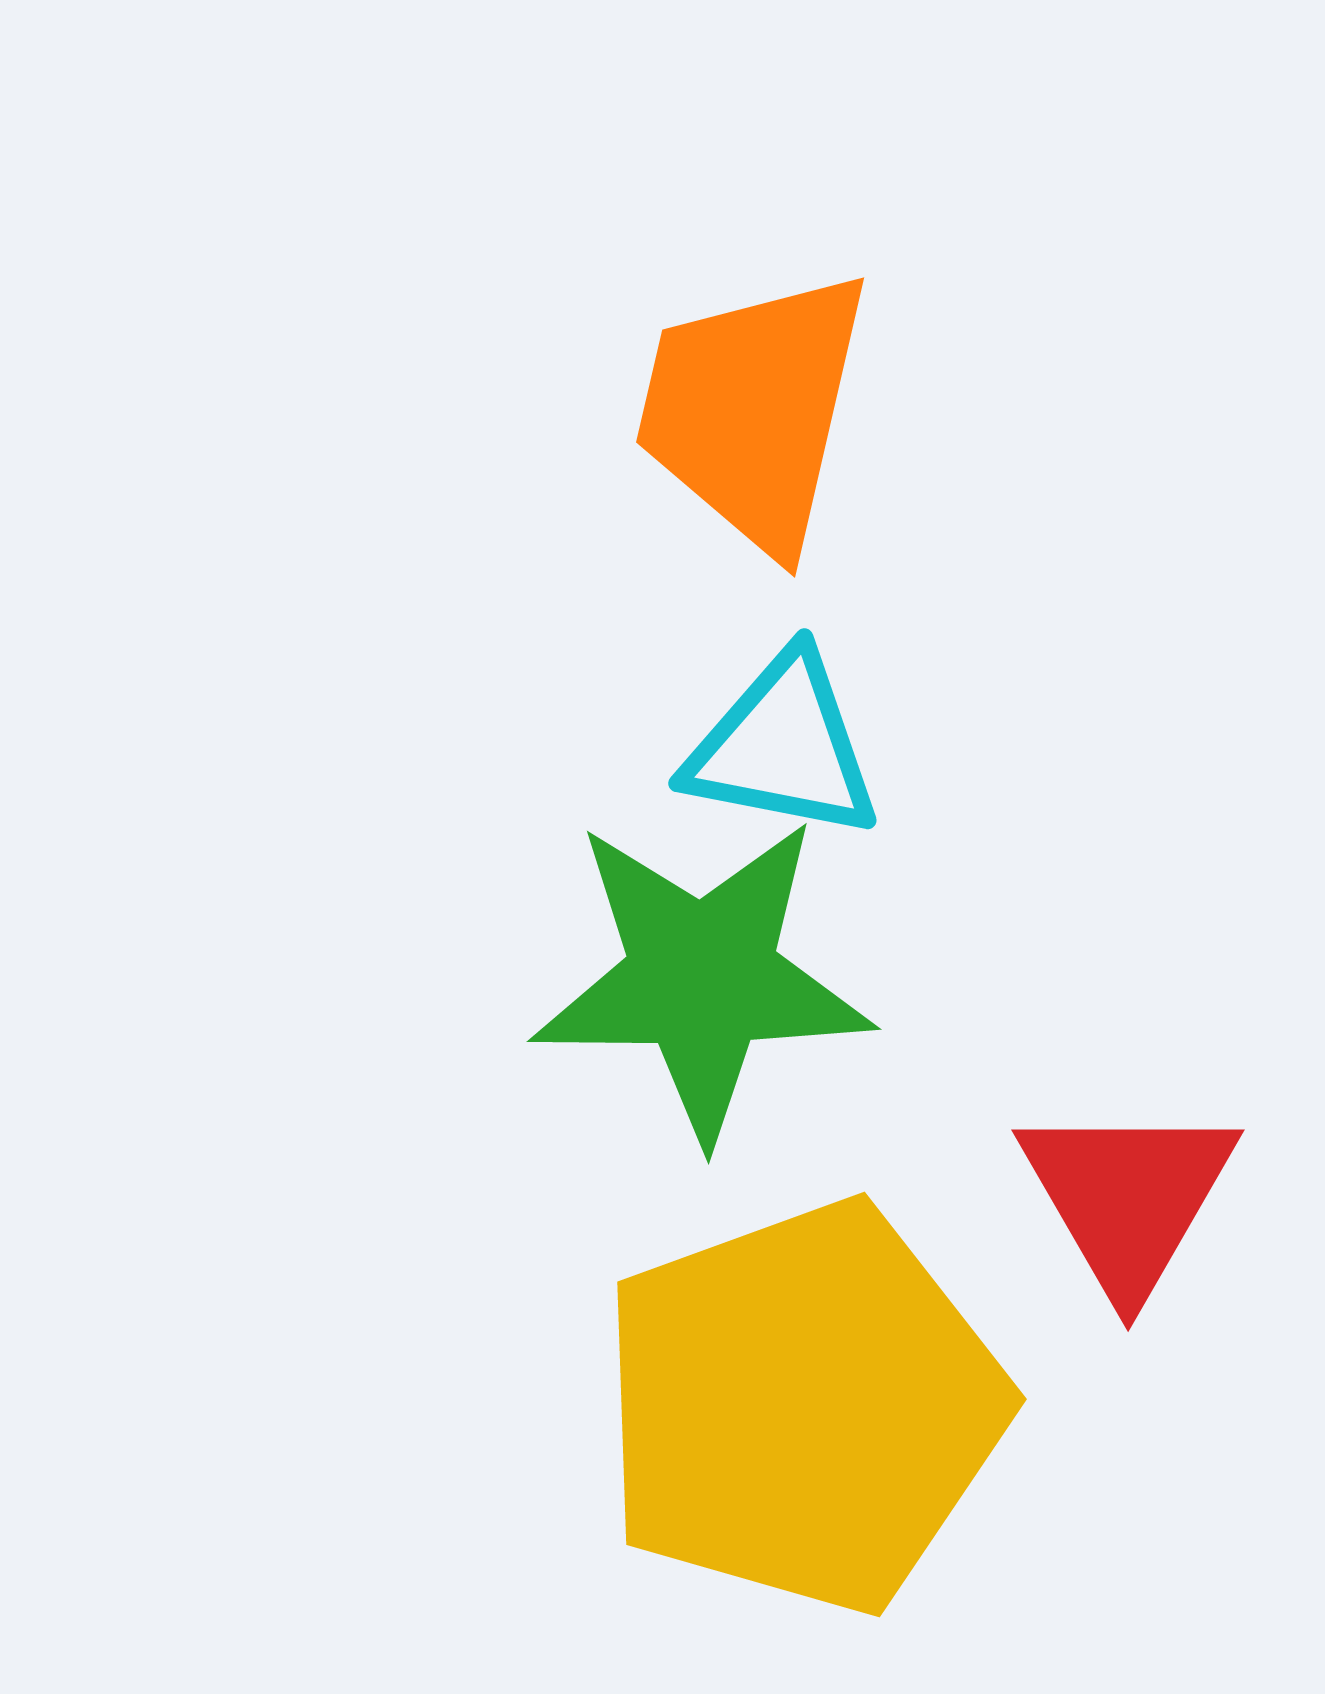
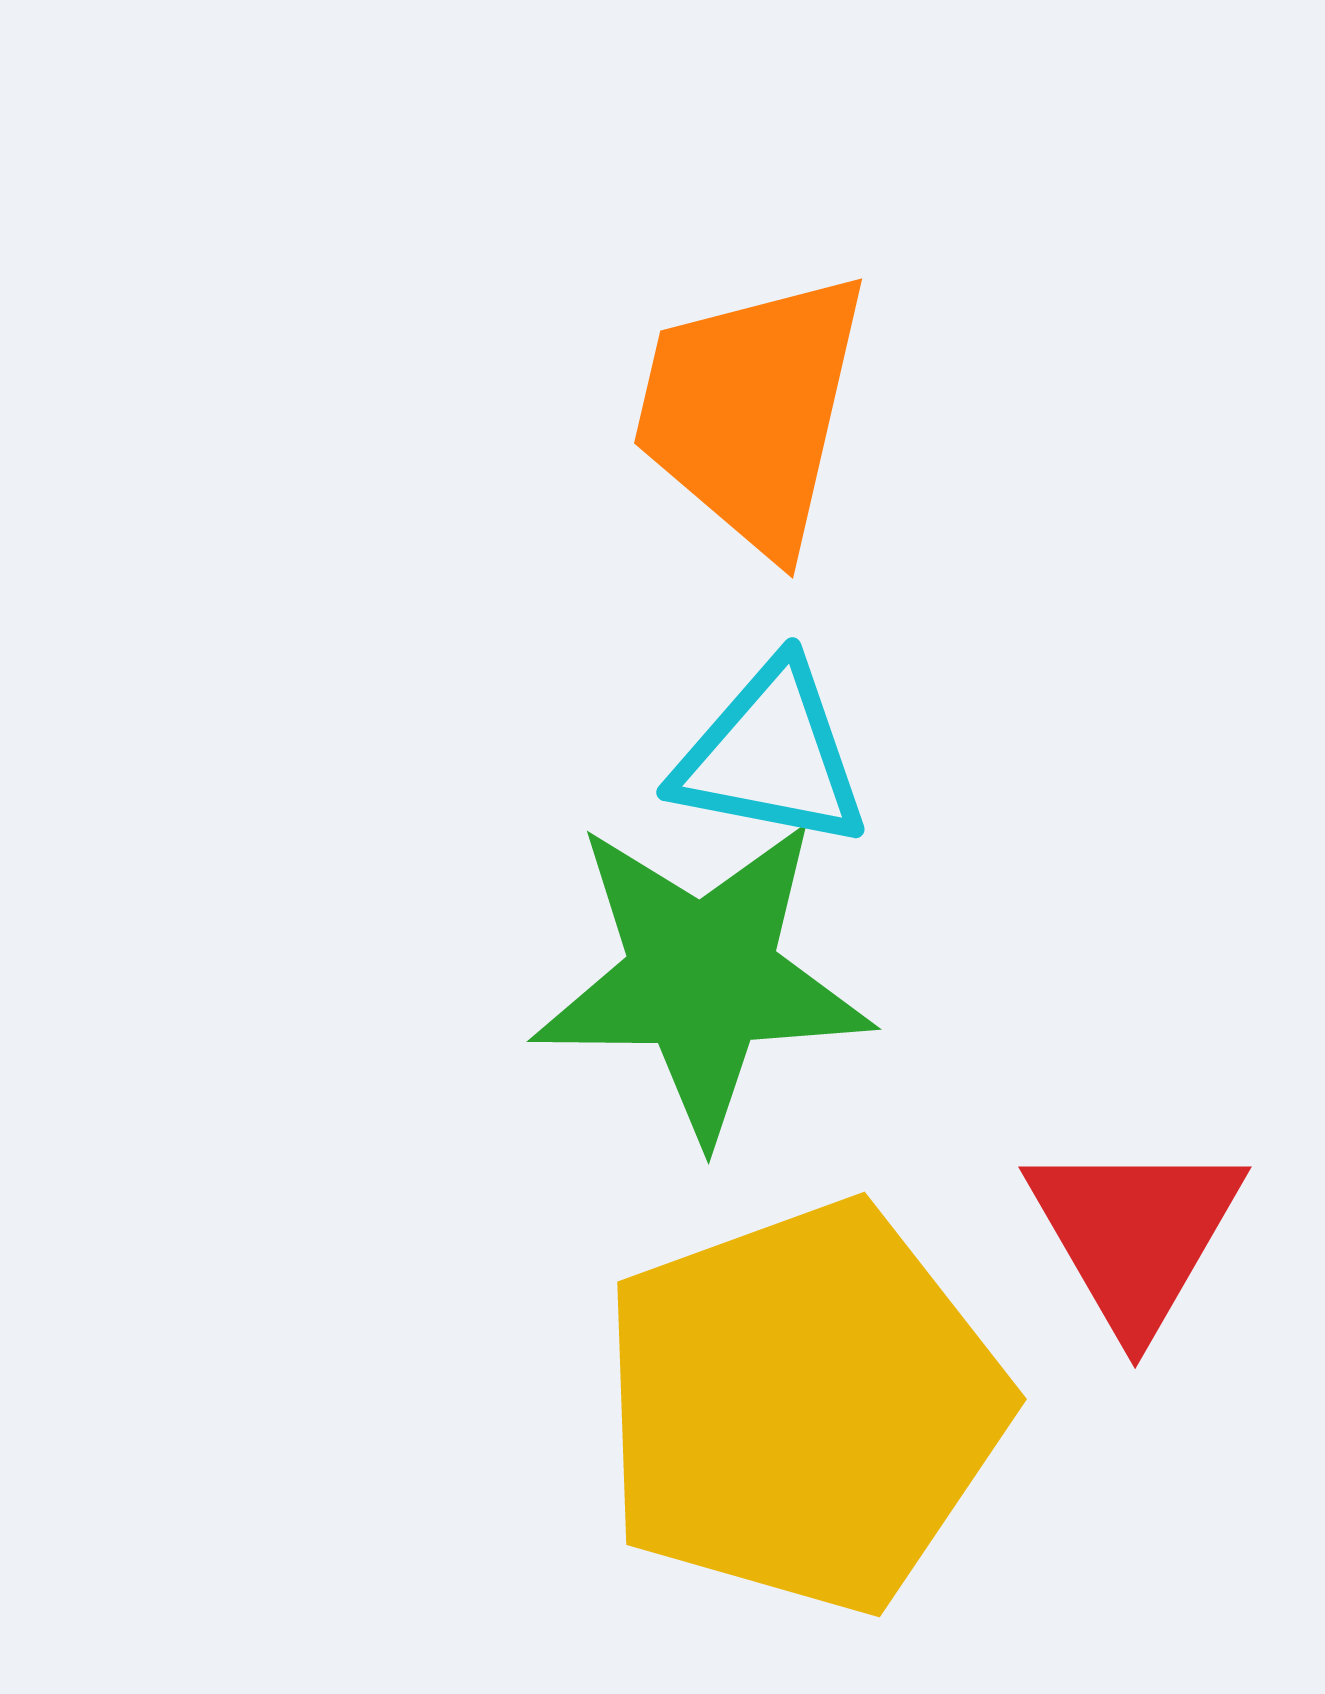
orange trapezoid: moved 2 px left, 1 px down
cyan triangle: moved 12 px left, 9 px down
red triangle: moved 7 px right, 37 px down
